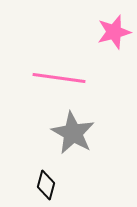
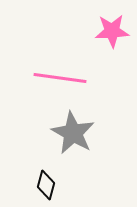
pink star: moved 2 px left, 1 px up; rotated 12 degrees clockwise
pink line: moved 1 px right
